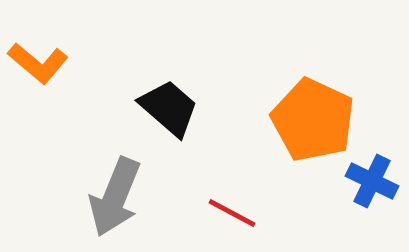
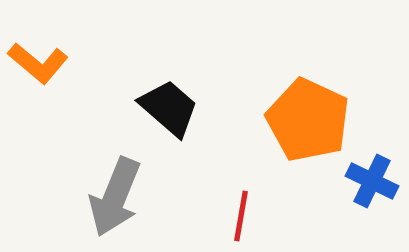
orange pentagon: moved 5 px left
red line: moved 9 px right, 3 px down; rotated 72 degrees clockwise
